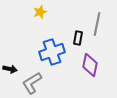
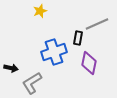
yellow star: moved 1 px up
gray line: rotated 55 degrees clockwise
blue cross: moved 2 px right
purple diamond: moved 1 px left, 2 px up
black arrow: moved 1 px right, 1 px up
